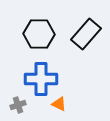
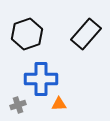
black hexagon: moved 12 px left; rotated 20 degrees counterclockwise
orange triangle: rotated 28 degrees counterclockwise
